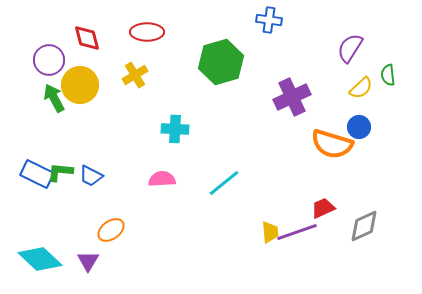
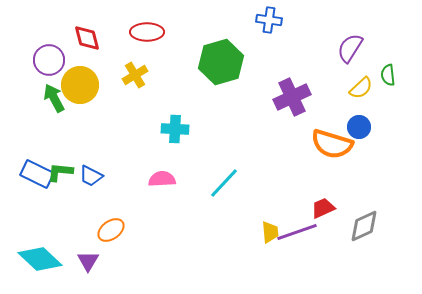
cyan line: rotated 8 degrees counterclockwise
